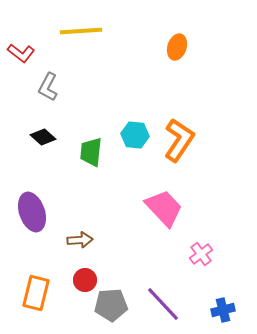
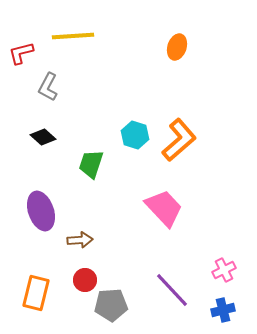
yellow line: moved 8 px left, 5 px down
red L-shape: rotated 128 degrees clockwise
cyan hexagon: rotated 12 degrees clockwise
orange L-shape: rotated 15 degrees clockwise
green trapezoid: moved 12 px down; rotated 12 degrees clockwise
purple ellipse: moved 9 px right, 1 px up
pink cross: moved 23 px right, 16 px down; rotated 10 degrees clockwise
purple line: moved 9 px right, 14 px up
